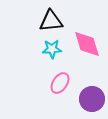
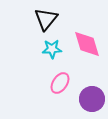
black triangle: moved 5 px left, 2 px up; rotated 45 degrees counterclockwise
